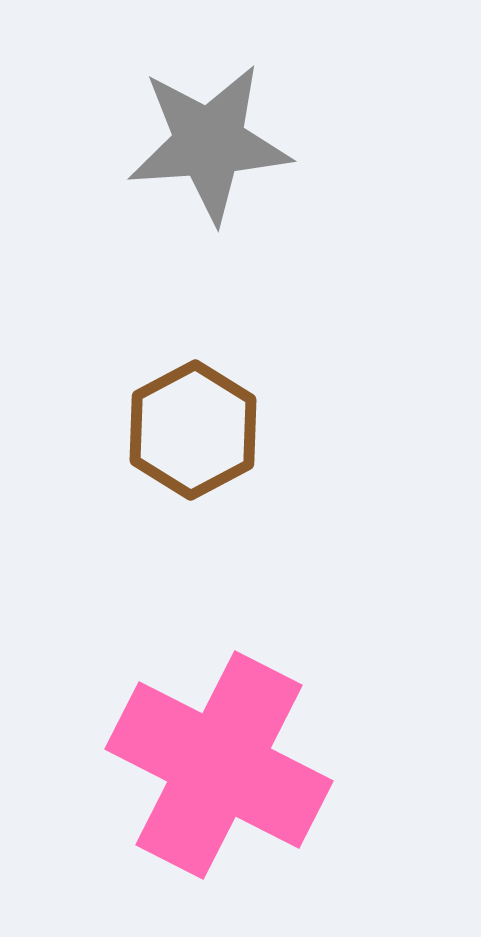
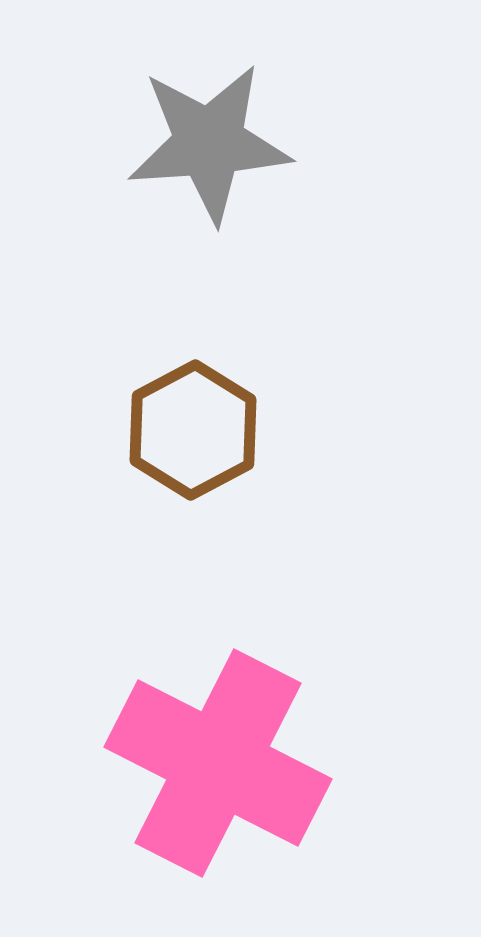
pink cross: moved 1 px left, 2 px up
